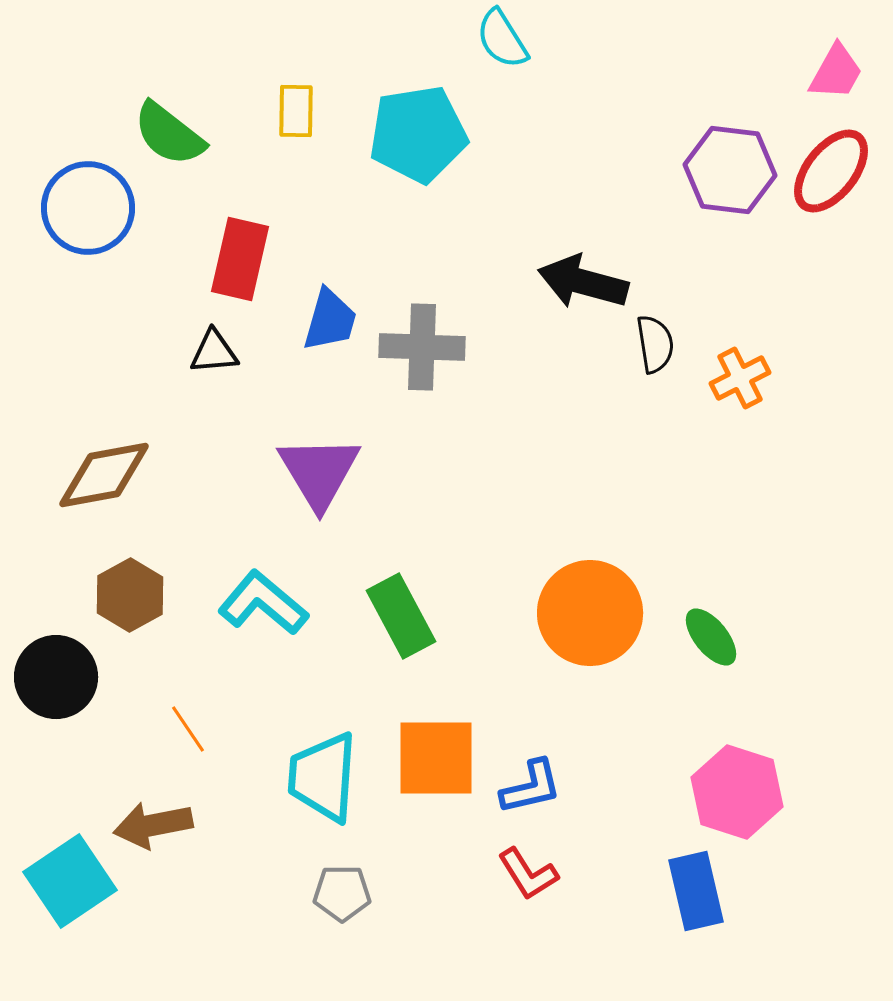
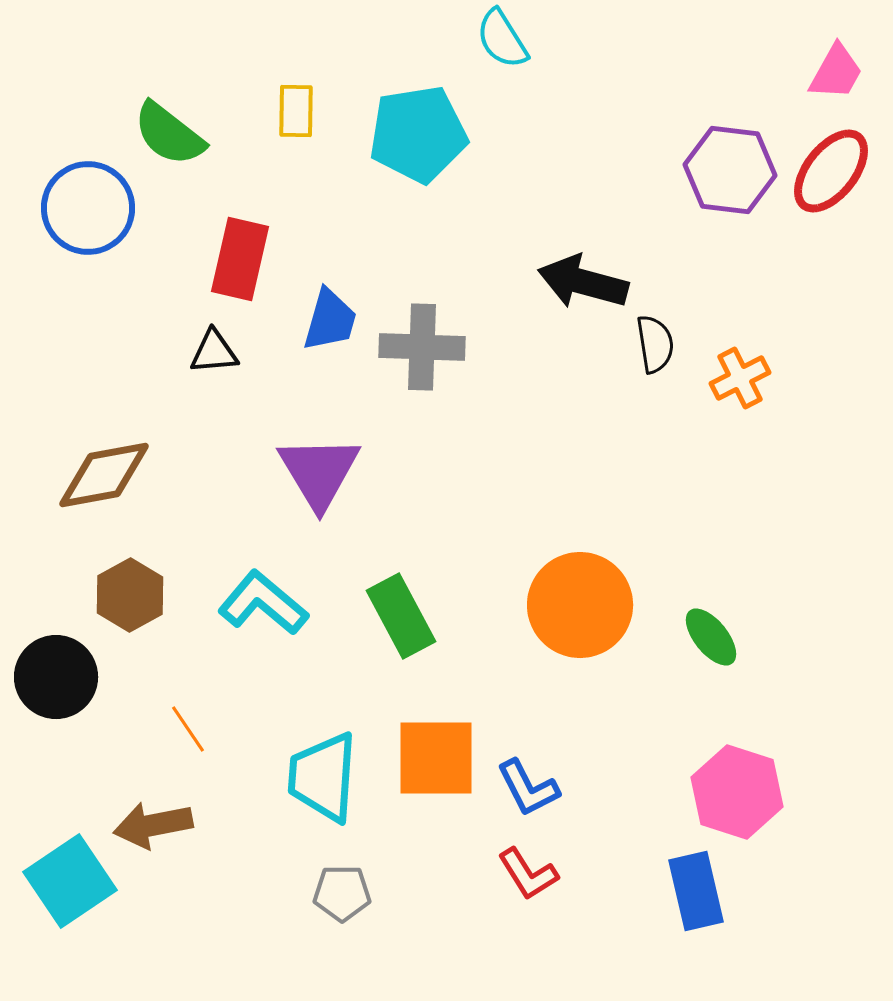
orange circle: moved 10 px left, 8 px up
blue L-shape: moved 3 px left, 1 px down; rotated 76 degrees clockwise
